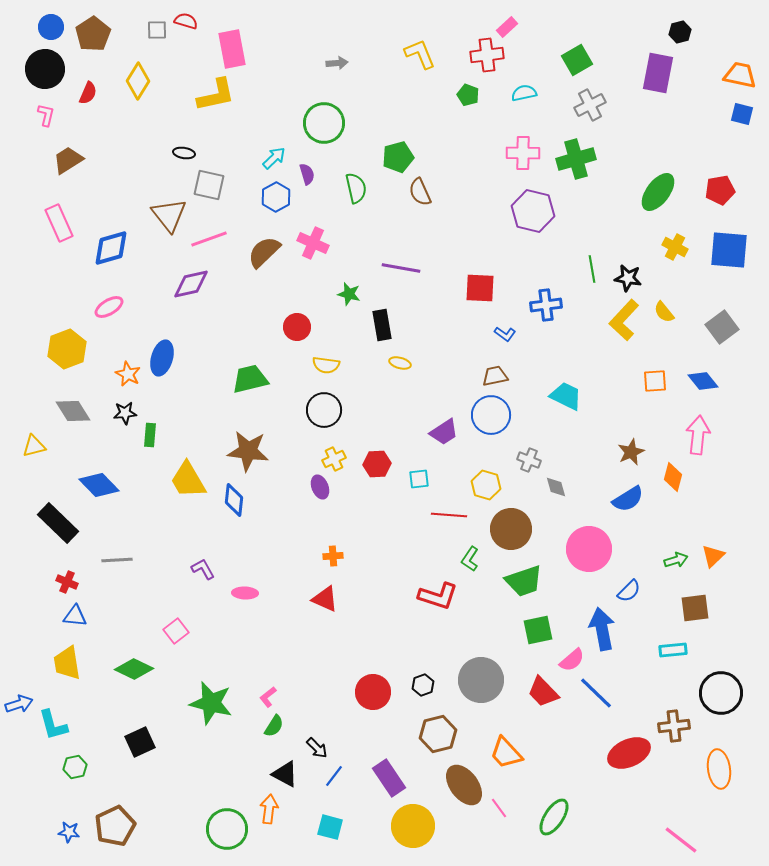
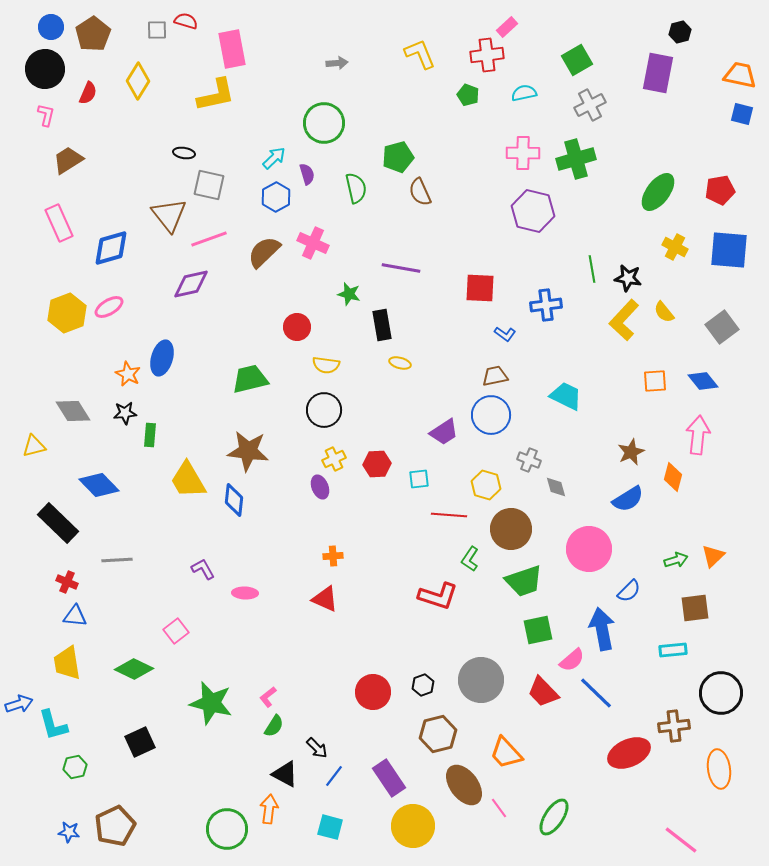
yellow hexagon at (67, 349): moved 36 px up
